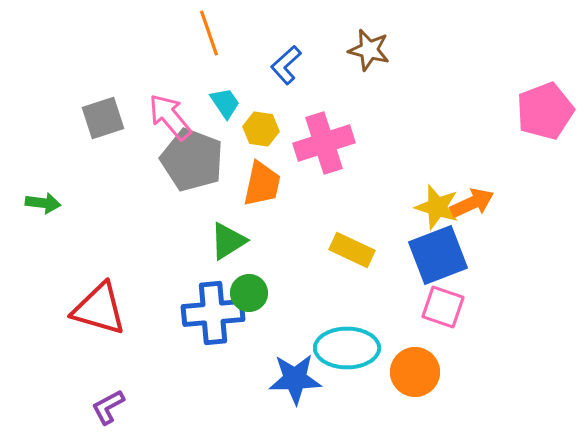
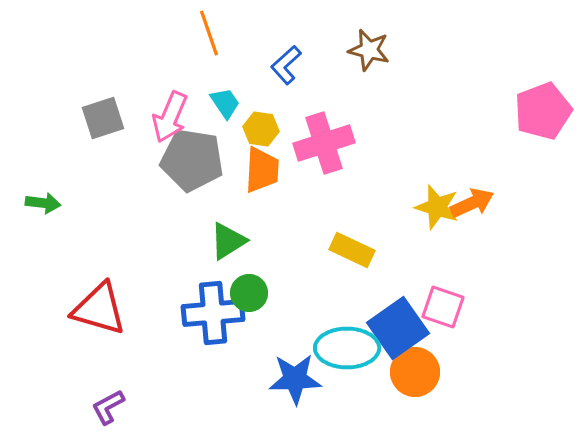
pink pentagon: moved 2 px left
pink arrow: rotated 117 degrees counterclockwise
gray pentagon: rotated 12 degrees counterclockwise
orange trapezoid: moved 14 px up; rotated 9 degrees counterclockwise
blue square: moved 40 px left, 73 px down; rotated 14 degrees counterclockwise
